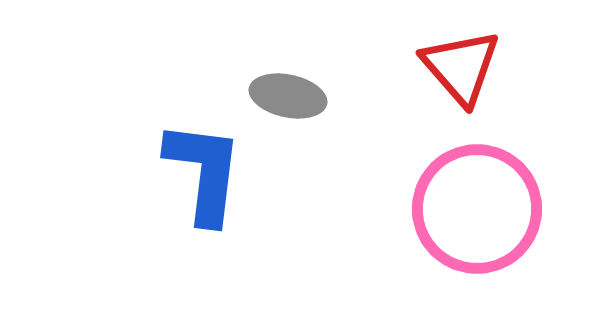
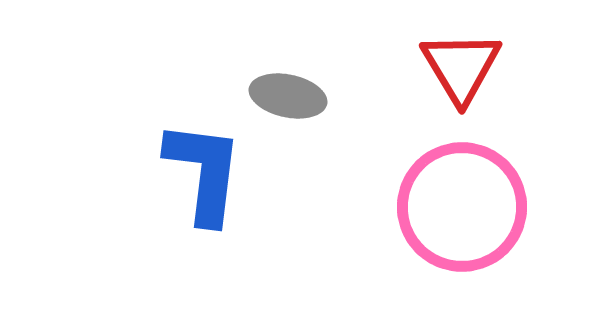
red triangle: rotated 10 degrees clockwise
pink circle: moved 15 px left, 2 px up
